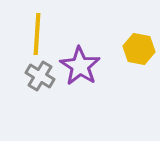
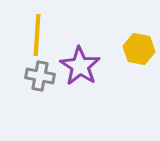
yellow line: moved 1 px down
gray cross: rotated 20 degrees counterclockwise
